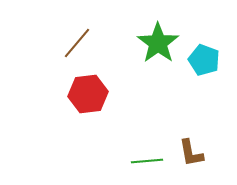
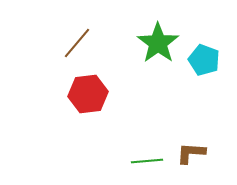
brown L-shape: rotated 104 degrees clockwise
